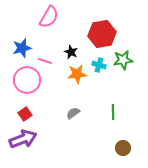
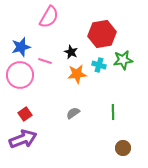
blue star: moved 1 px left, 1 px up
pink circle: moved 7 px left, 5 px up
